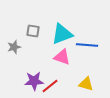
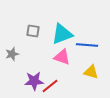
gray star: moved 2 px left, 7 px down
yellow triangle: moved 5 px right, 12 px up
